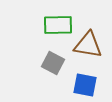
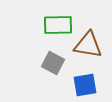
blue square: rotated 20 degrees counterclockwise
